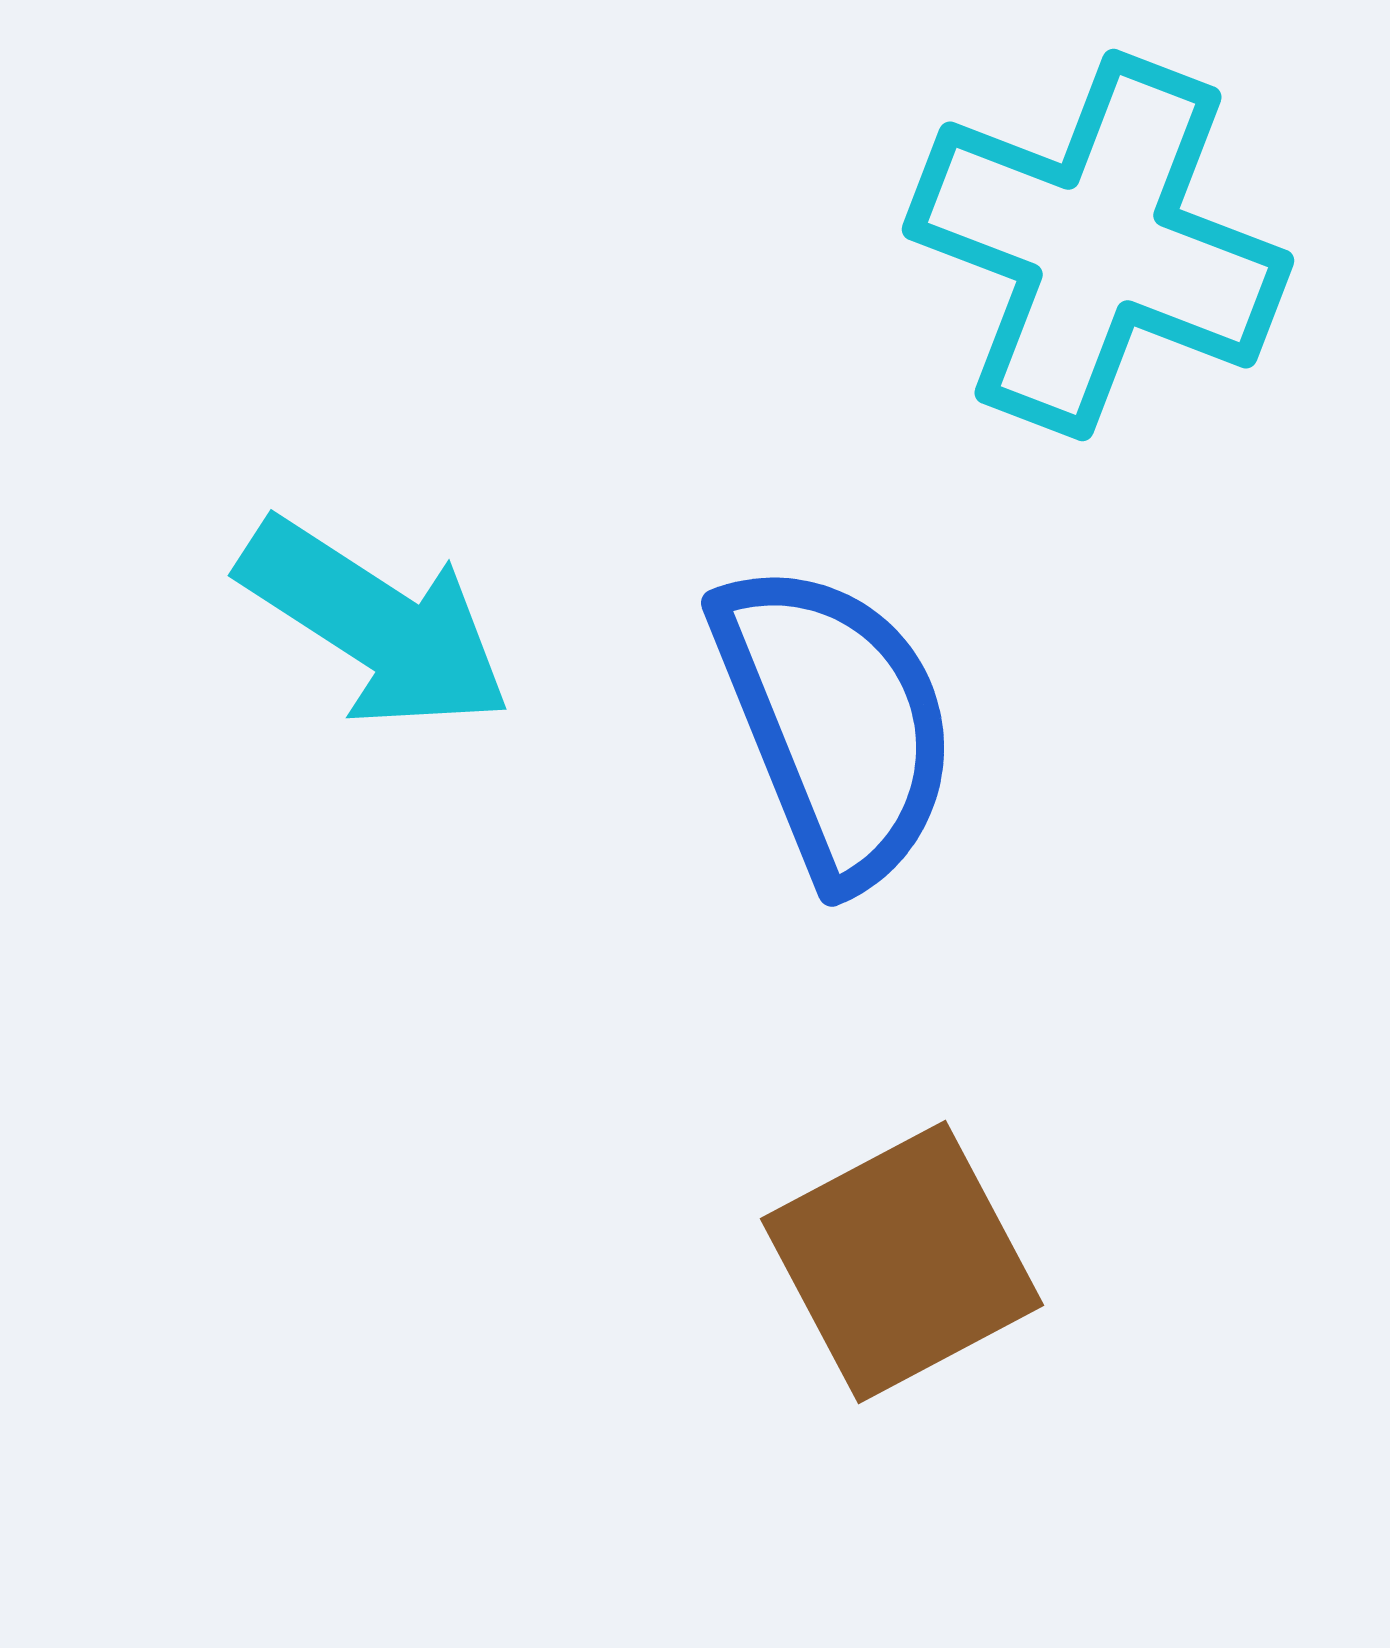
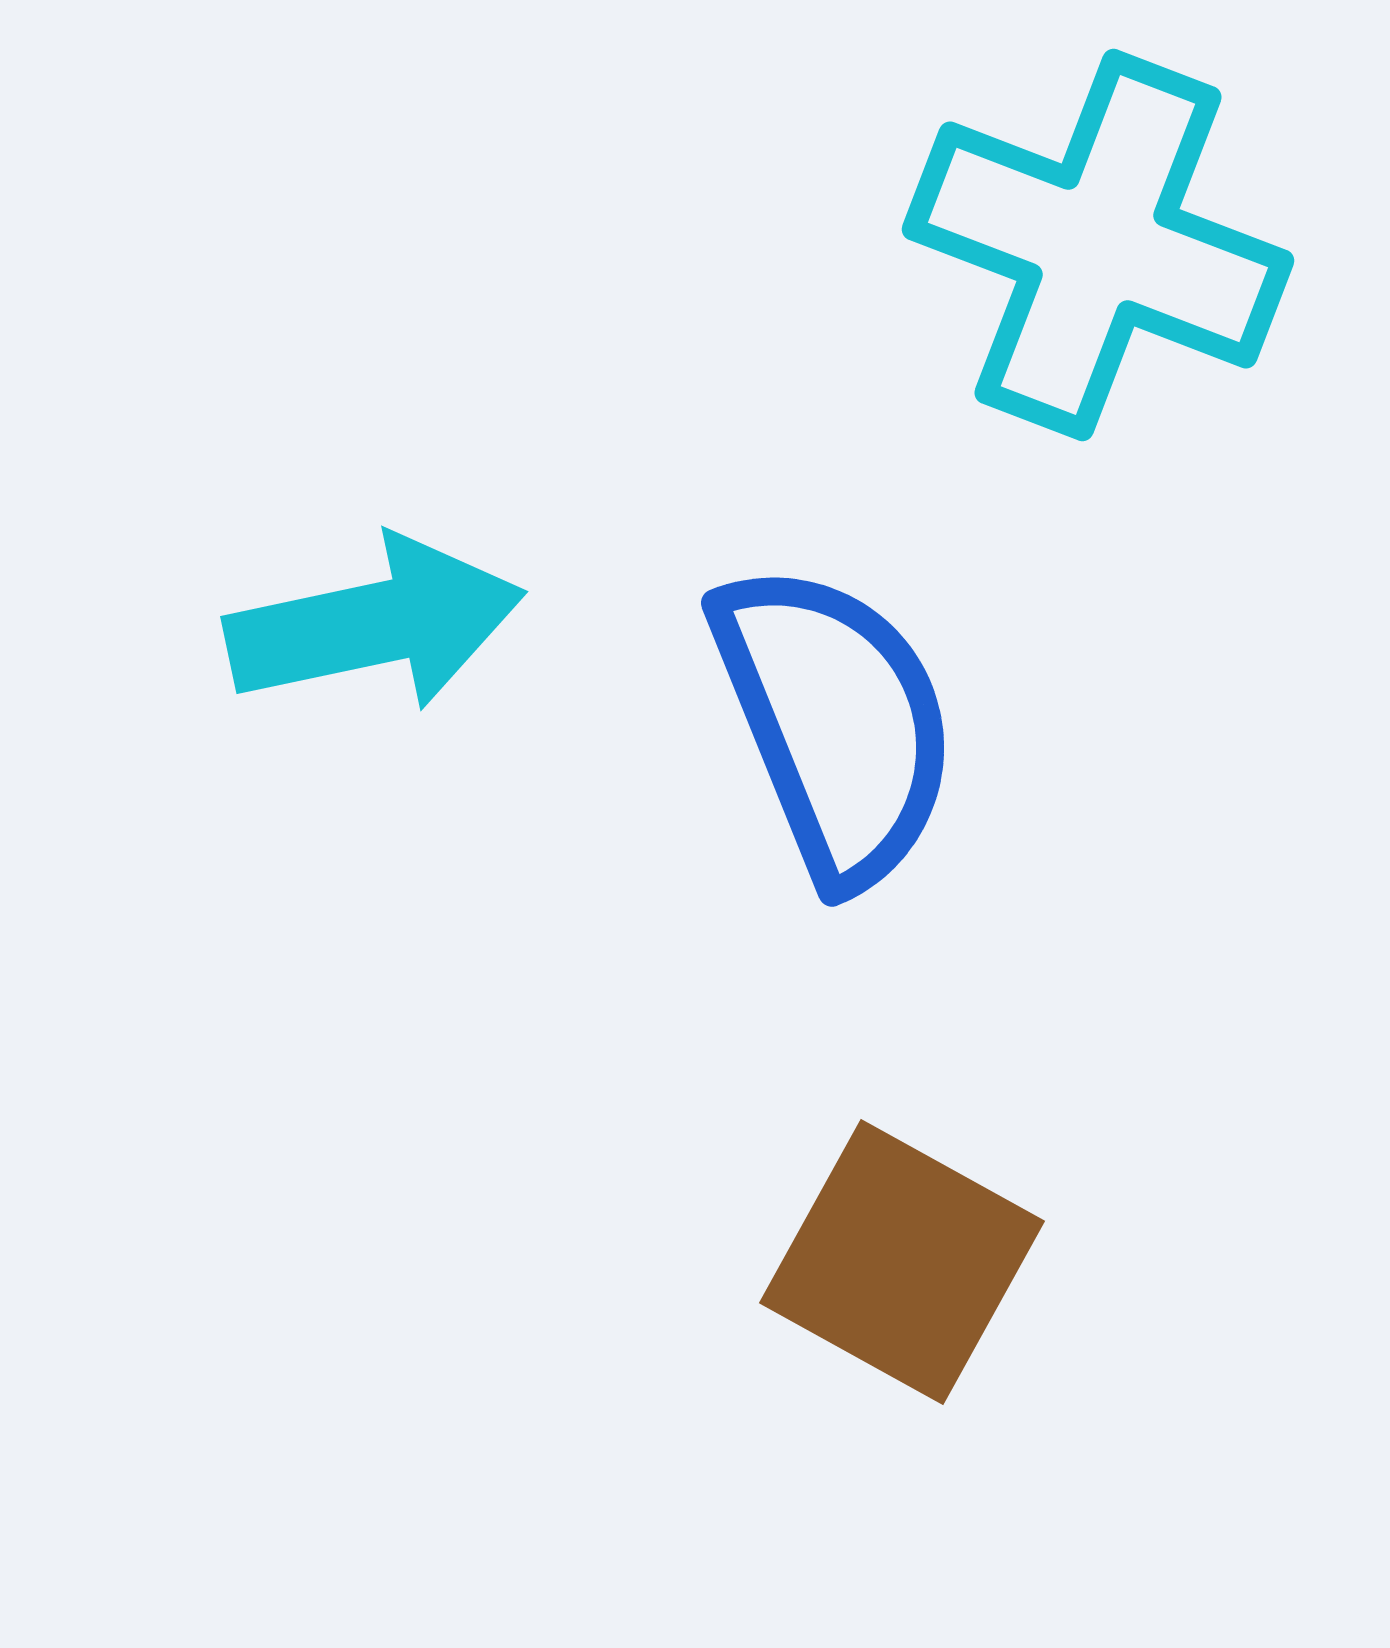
cyan arrow: rotated 45 degrees counterclockwise
brown square: rotated 33 degrees counterclockwise
